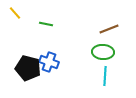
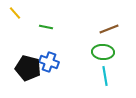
green line: moved 3 px down
cyan line: rotated 12 degrees counterclockwise
